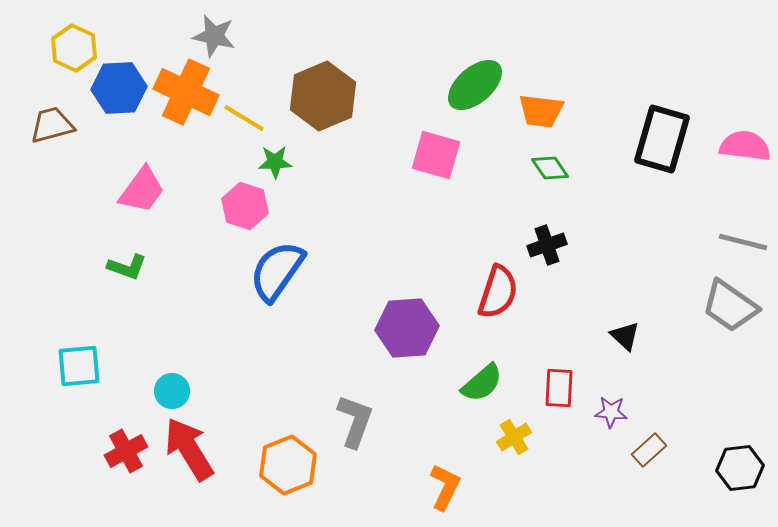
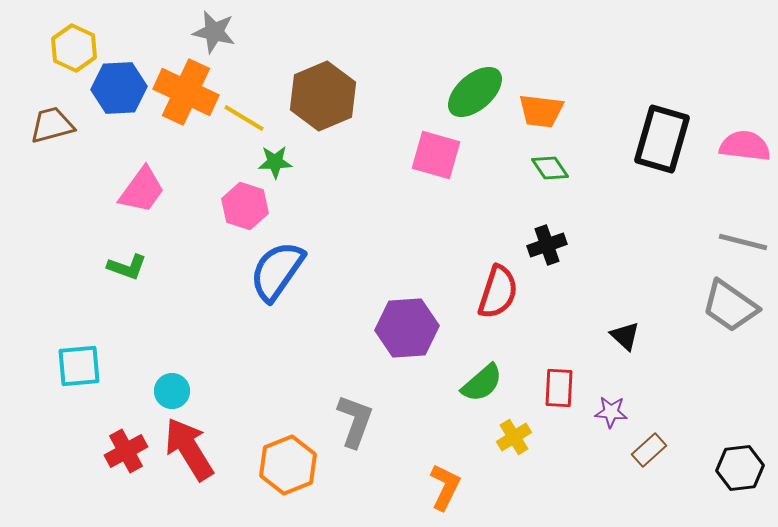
gray star: moved 4 px up
green ellipse: moved 7 px down
